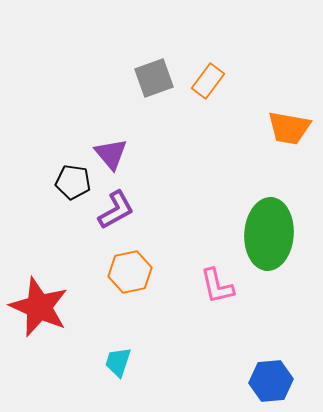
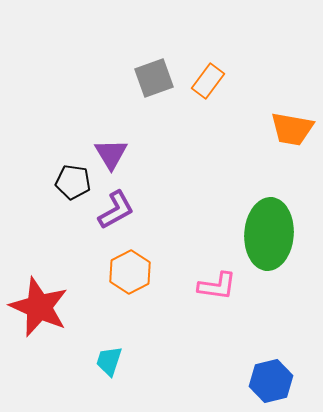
orange trapezoid: moved 3 px right, 1 px down
purple triangle: rotated 9 degrees clockwise
orange hexagon: rotated 15 degrees counterclockwise
pink L-shape: rotated 69 degrees counterclockwise
cyan trapezoid: moved 9 px left, 1 px up
blue hexagon: rotated 9 degrees counterclockwise
